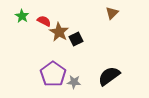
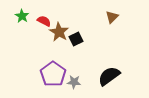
brown triangle: moved 4 px down
